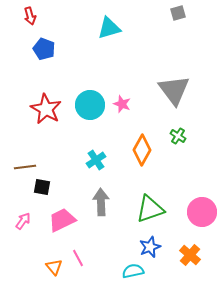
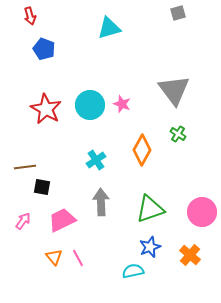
green cross: moved 2 px up
orange triangle: moved 10 px up
